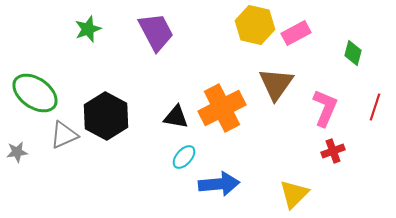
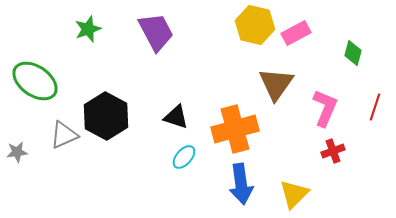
green ellipse: moved 12 px up
orange cross: moved 13 px right, 21 px down; rotated 12 degrees clockwise
black triangle: rotated 8 degrees clockwise
blue arrow: moved 22 px right; rotated 87 degrees clockwise
